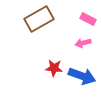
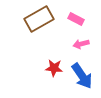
pink rectangle: moved 12 px left
pink arrow: moved 2 px left, 1 px down
blue arrow: rotated 36 degrees clockwise
